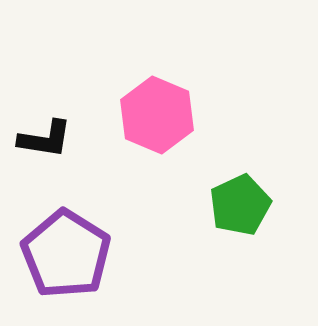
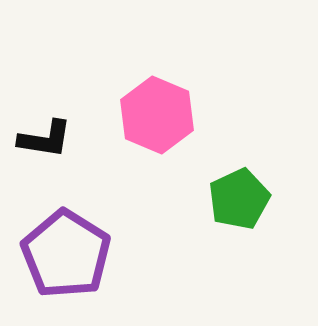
green pentagon: moved 1 px left, 6 px up
